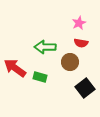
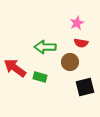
pink star: moved 2 px left
black square: moved 1 px up; rotated 24 degrees clockwise
